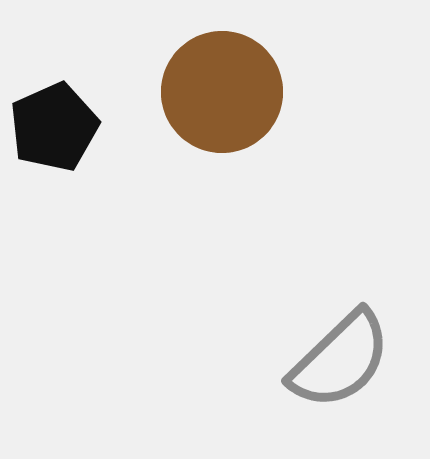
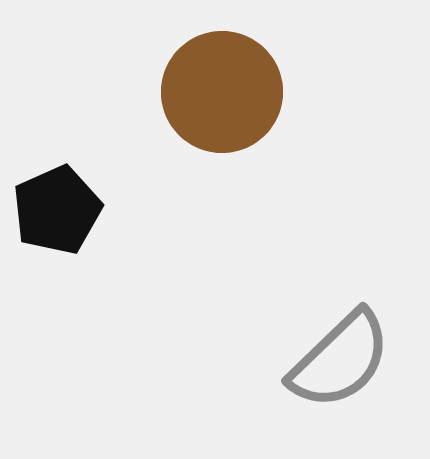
black pentagon: moved 3 px right, 83 px down
